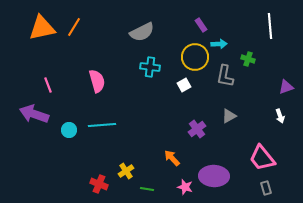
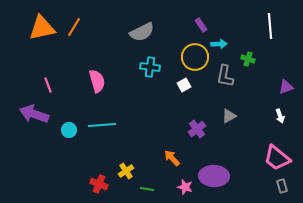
pink trapezoid: moved 15 px right; rotated 12 degrees counterclockwise
gray rectangle: moved 16 px right, 2 px up
